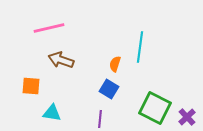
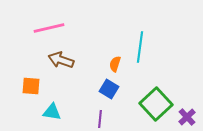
green square: moved 1 px right, 4 px up; rotated 20 degrees clockwise
cyan triangle: moved 1 px up
